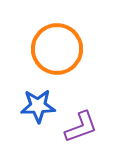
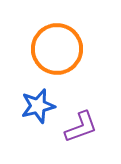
blue star: rotated 12 degrees counterclockwise
